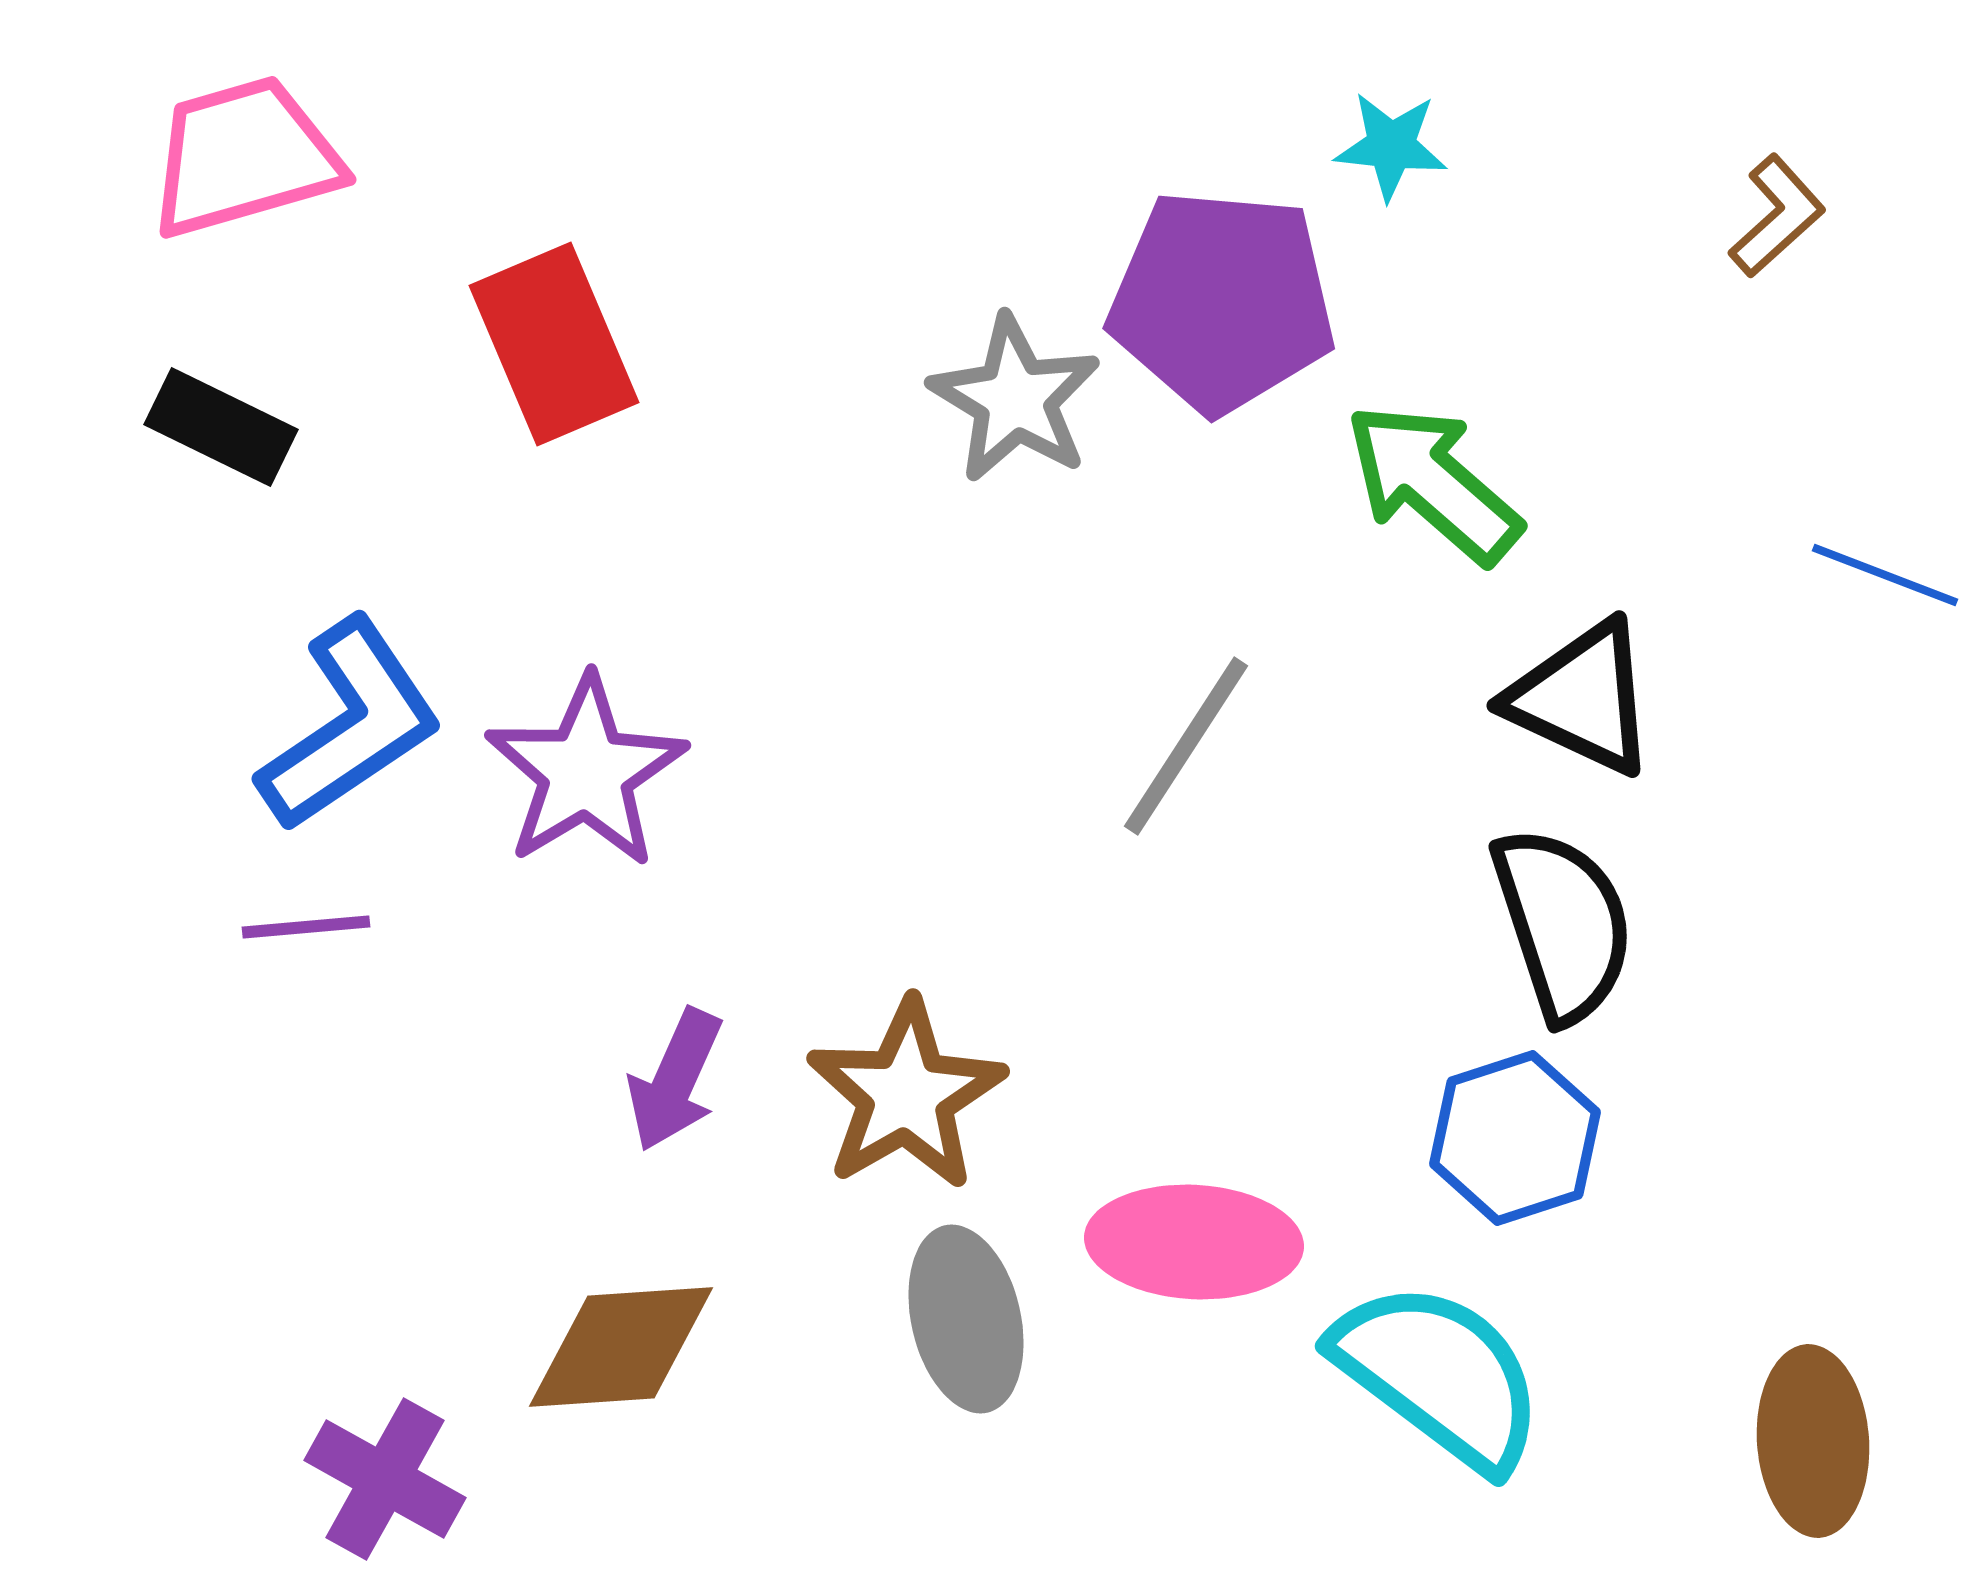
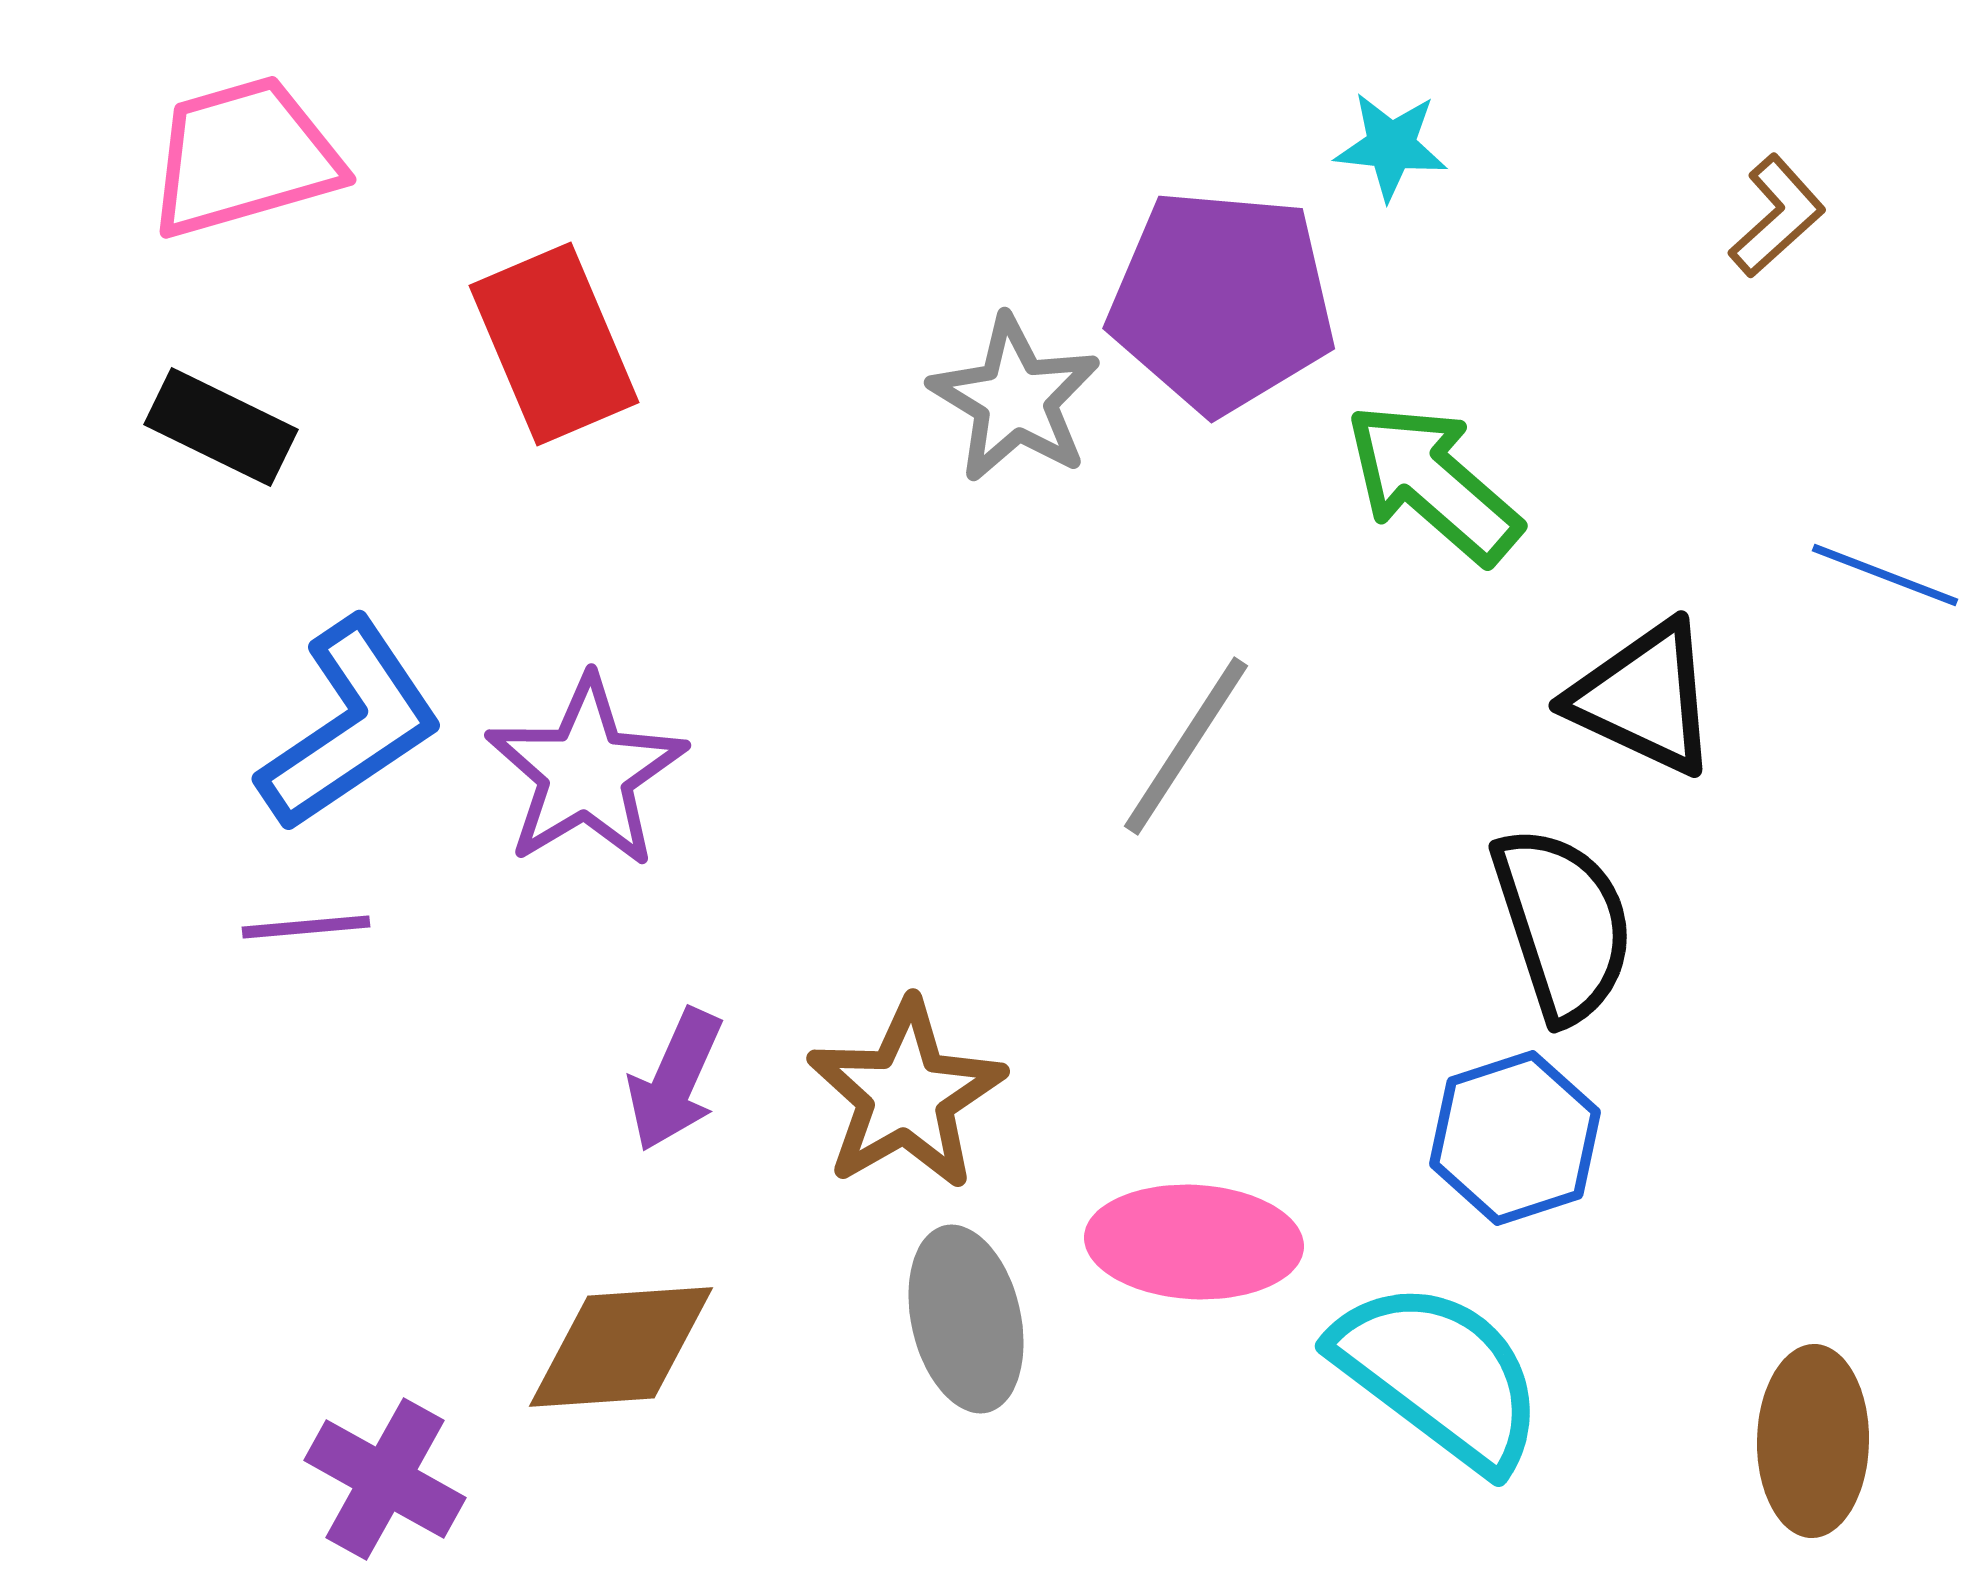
black triangle: moved 62 px right
brown ellipse: rotated 5 degrees clockwise
